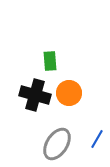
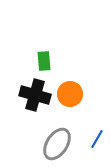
green rectangle: moved 6 px left
orange circle: moved 1 px right, 1 px down
